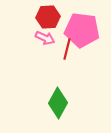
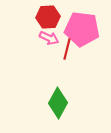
pink pentagon: moved 1 px up
pink arrow: moved 4 px right
